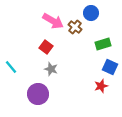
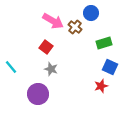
green rectangle: moved 1 px right, 1 px up
